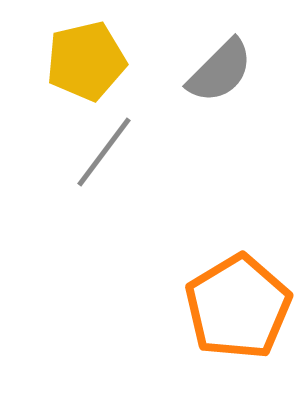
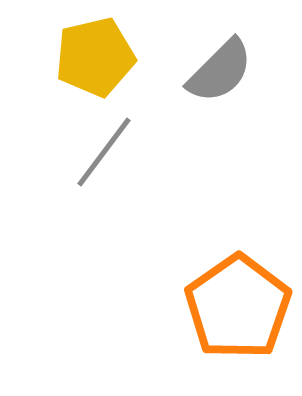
yellow pentagon: moved 9 px right, 4 px up
orange pentagon: rotated 4 degrees counterclockwise
